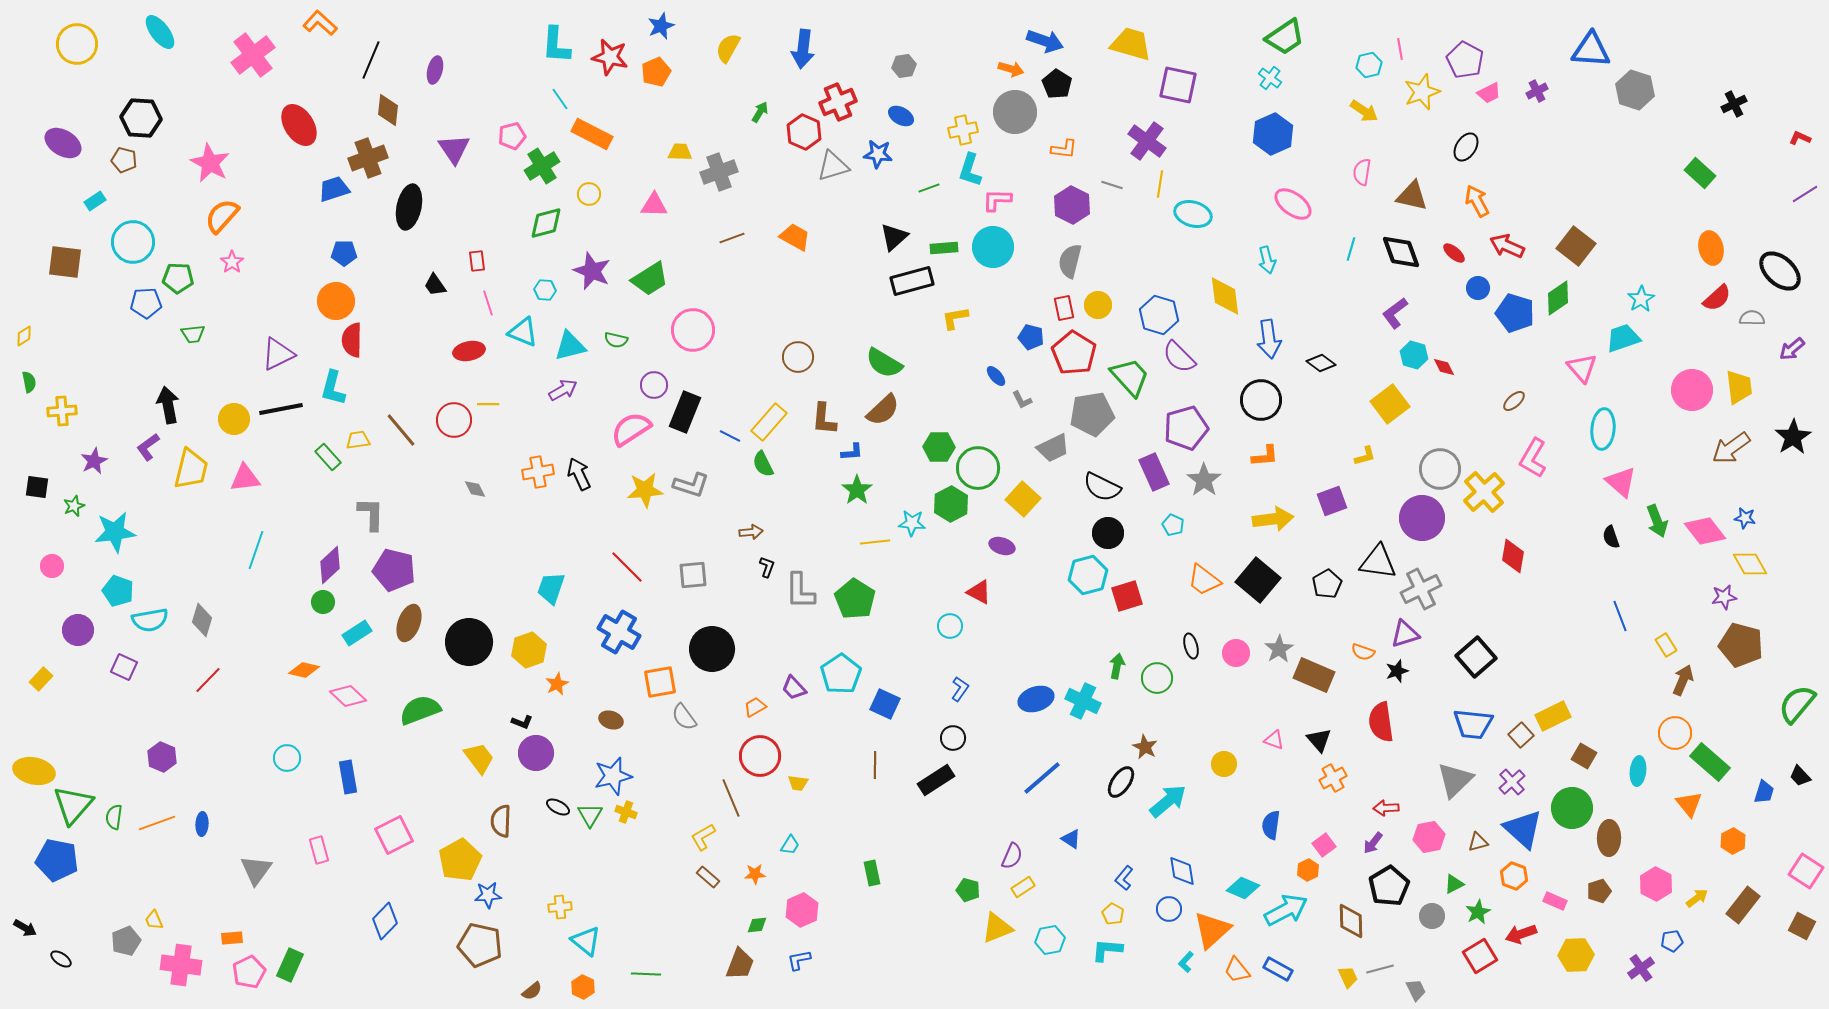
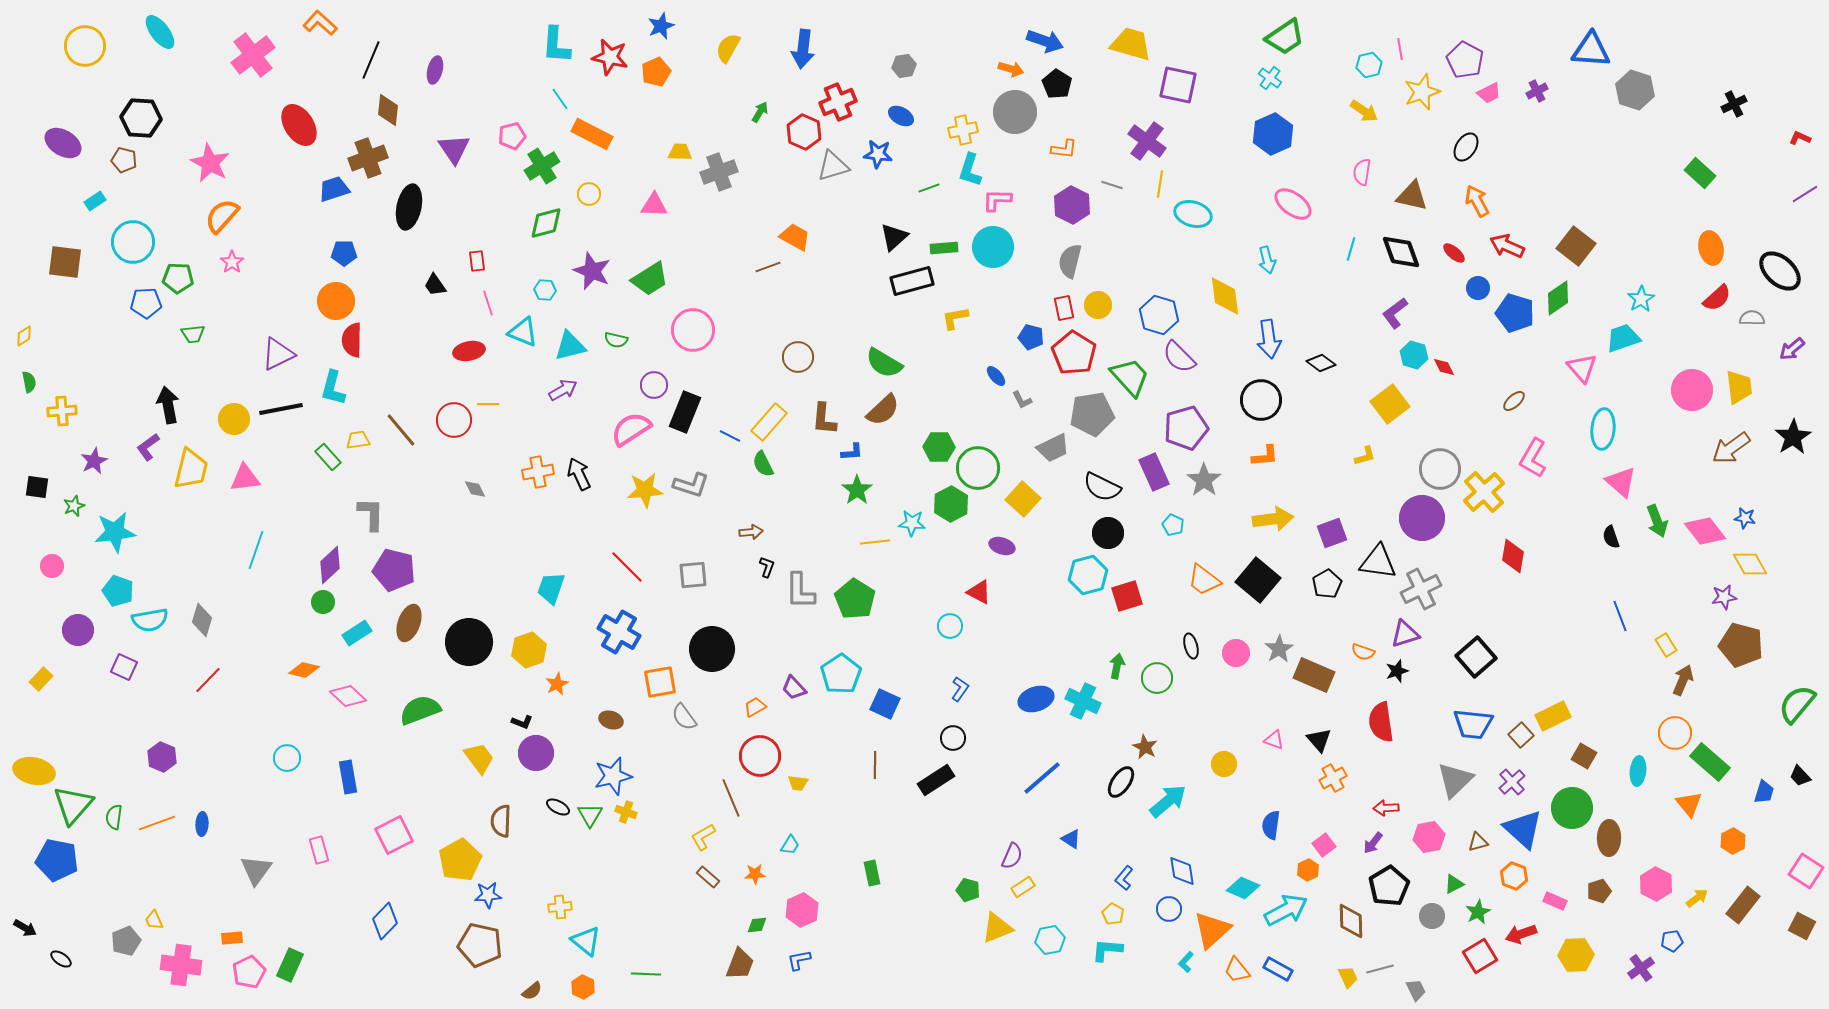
yellow circle at (77, 44): moved 8 px right, 2 px down
brown line at (732, 238): moved 36 px right, 29 px down
purple square at (1332, 501): moved 32 px down
